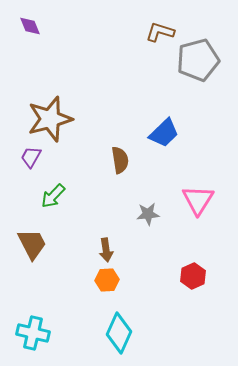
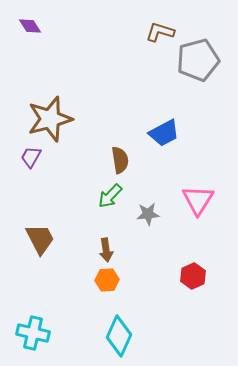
purple diamond: rotated 10 degrees counterclockwise
blue trapezoid: rotated 16 degrees clockwise
green arrow: moved 57 px right
brown trapezoid: moved 8 px right, 5 px up
cyan diamond: moved 3 px down
